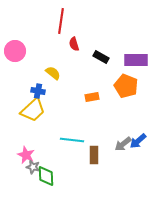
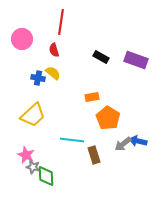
red line: moved 1 px down
red semicircle: moved 20 px left, 6 px down
pink circle: moved 7 px right, 12 px up
purple rectangle: rotated 20 degrees clockwise
orange pentagon: moved 18 px left, 32 px down; rotated 10 degrees clockwise
blue cross: moved 13 px up
yellow trapezoid: moved 5 px down
blue arrow: rotated 54 degrees clockwise
brown rectangle: rotated 18 degrees counterclockwise
